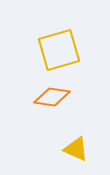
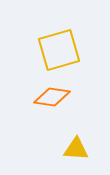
yellow triangle: rotated 20 degrees counterclockwise
